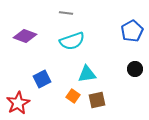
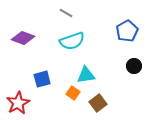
gray line: rotated 24 degrees clockwise
blue pentagon: moved 5 px left
purple diamond: moved 2 px left, 2 px down
black circle: moved 1 px left, 3 px up
cyan triangle: moved 1 px left, 1 px down
blue square: rotated 12 degrees clockwise
orange square: moved 3 px up
brown square: moved 1 px right, 3 px down; rotated 24 degrees counterclockwise
